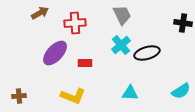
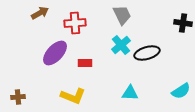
brown cross: moved 1 px left, 1 px down
